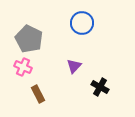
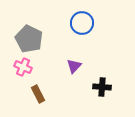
black cross: moved 2 px right; rotated 24 degrees counterclockwise
